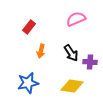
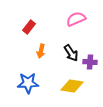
blue star: rotated 10 degrees clockwise
